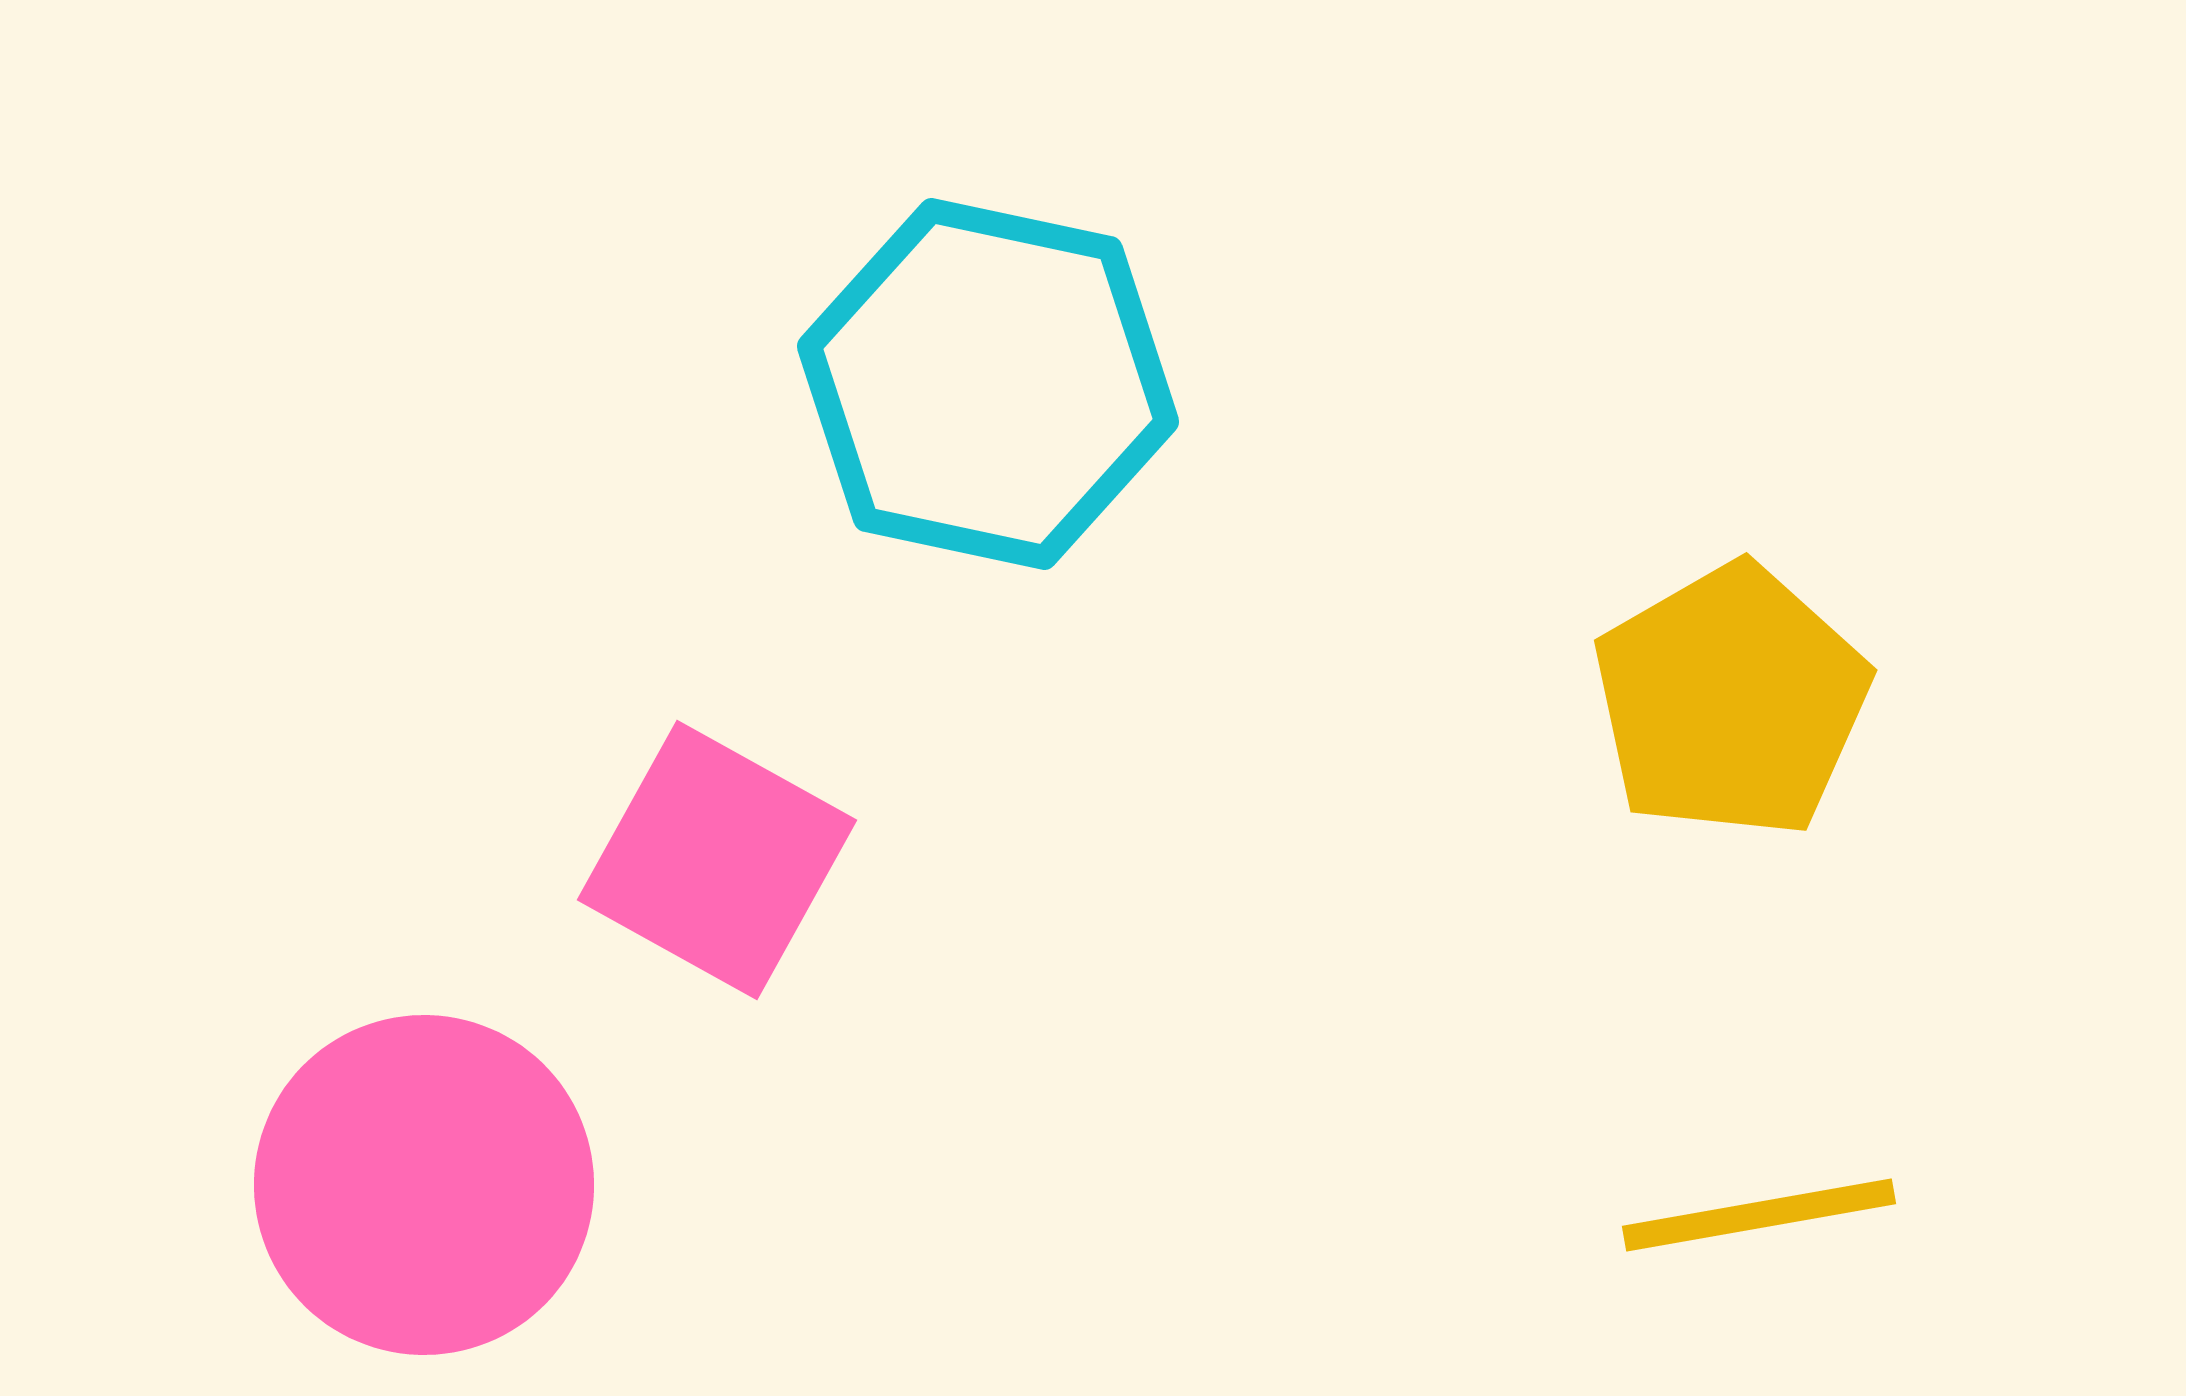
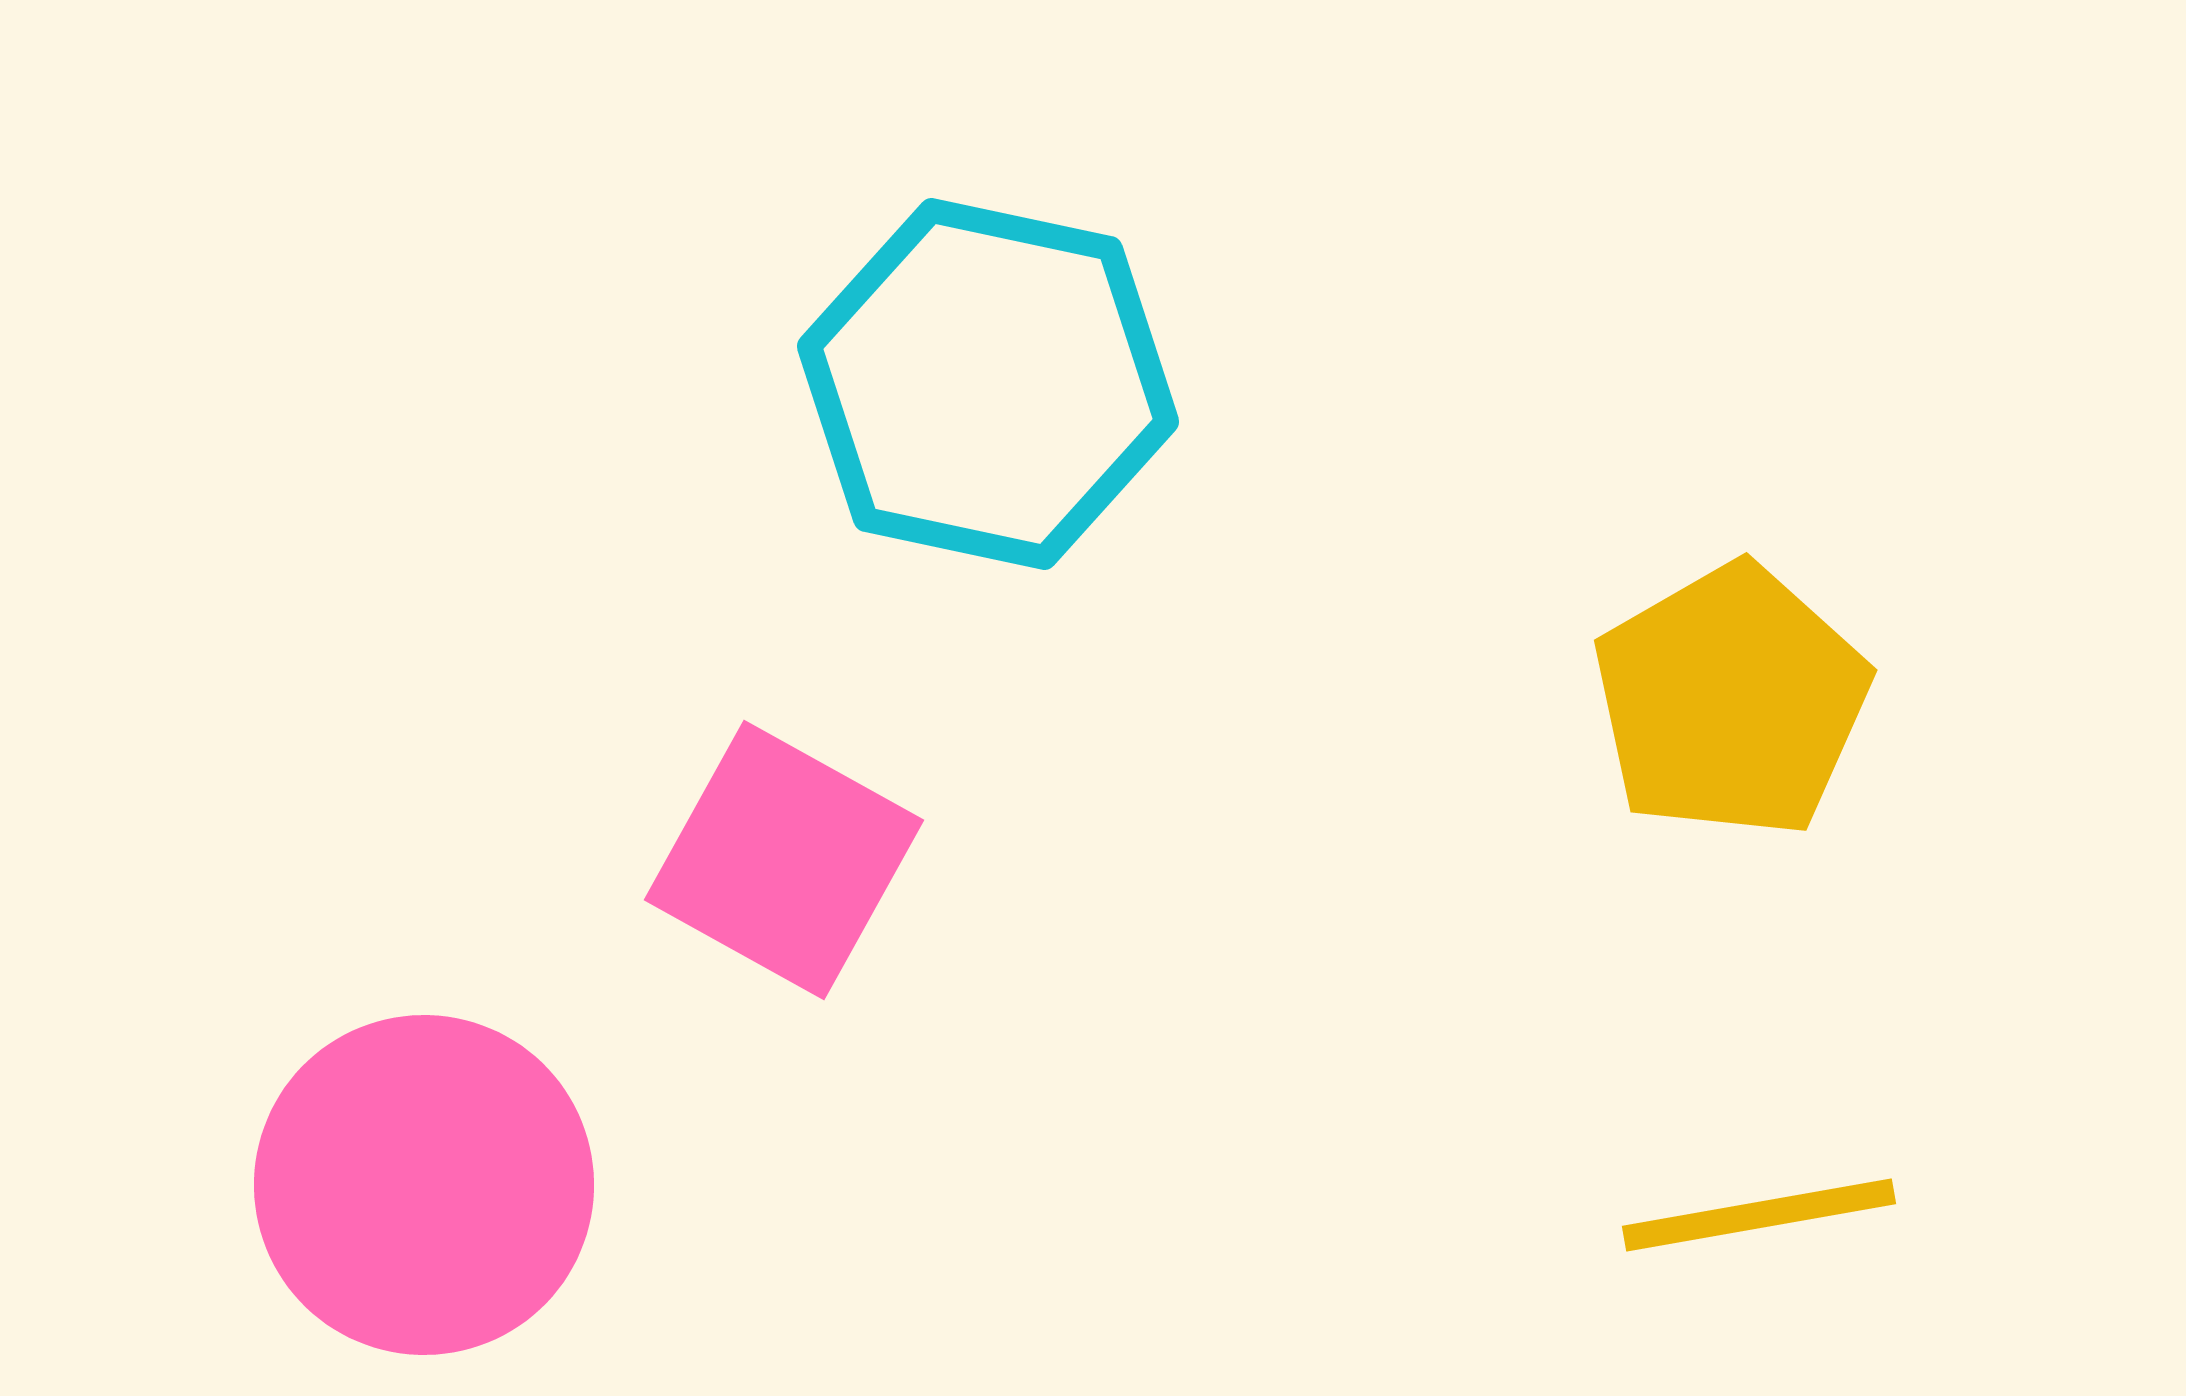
pink square: moved 67 px right
